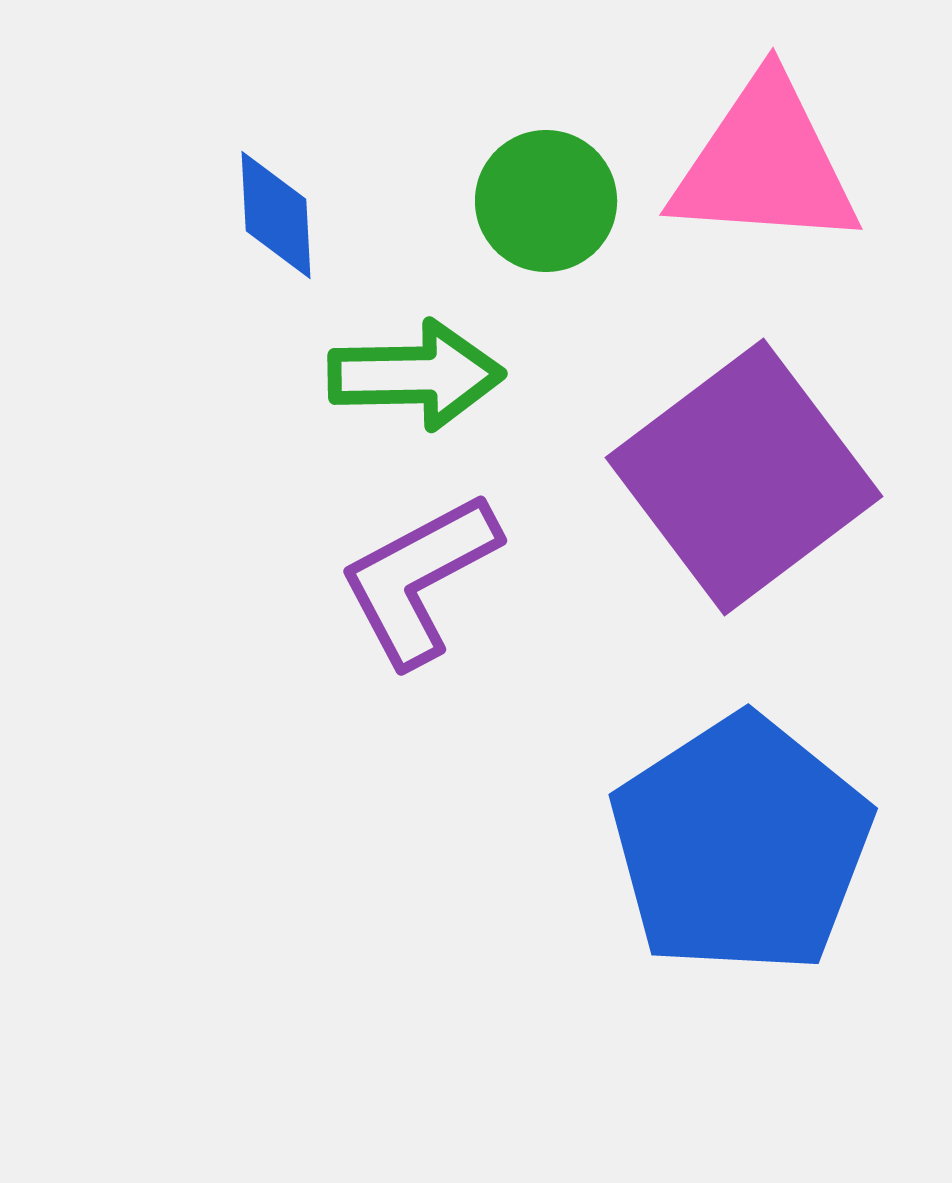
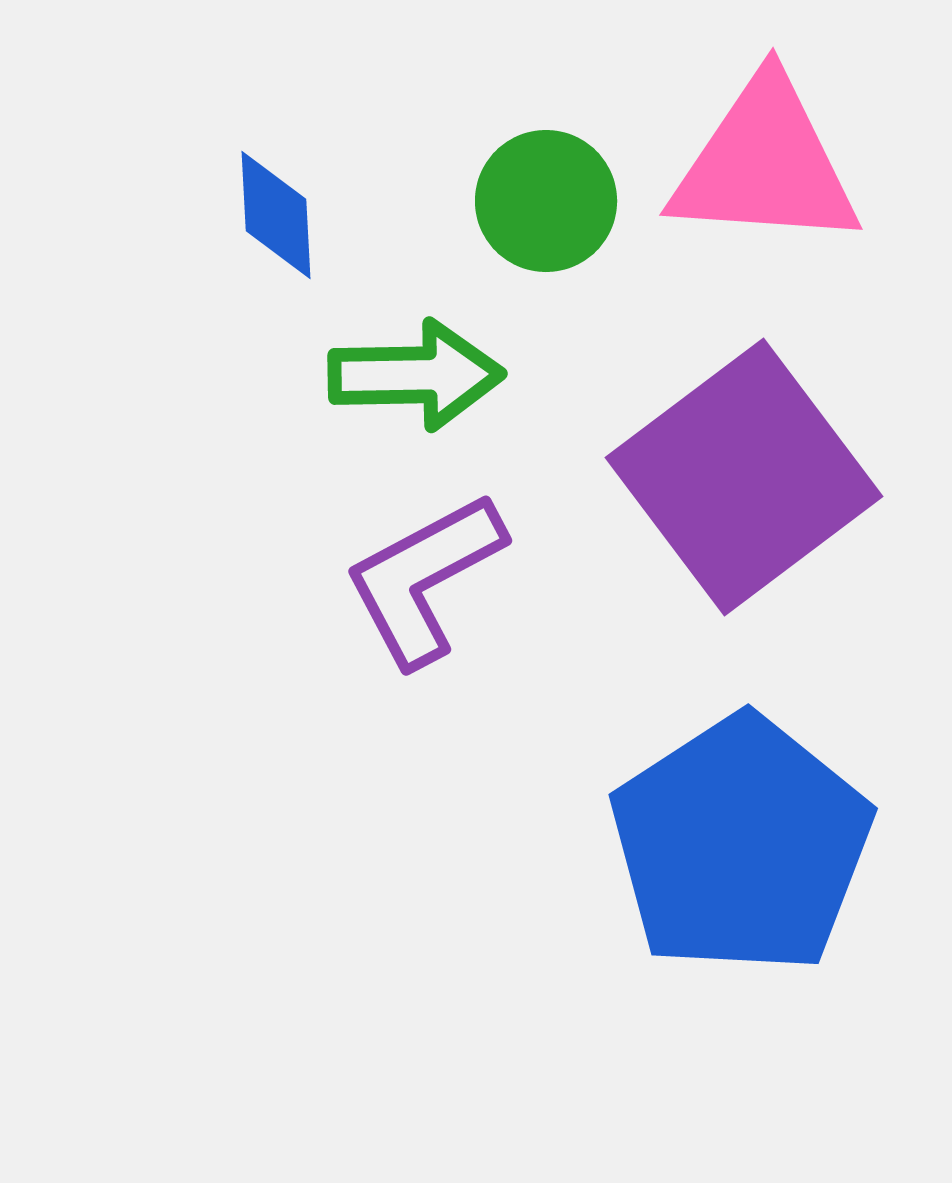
purple L-shape: moved 5 px right
